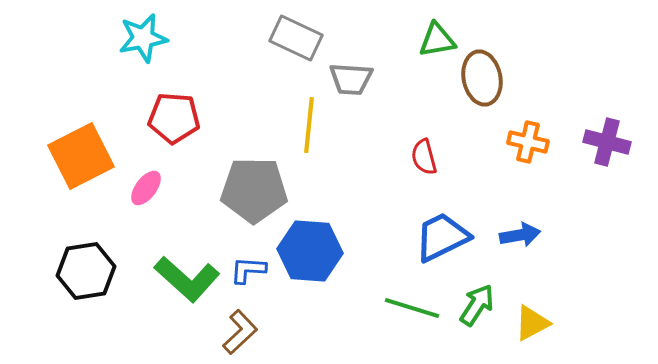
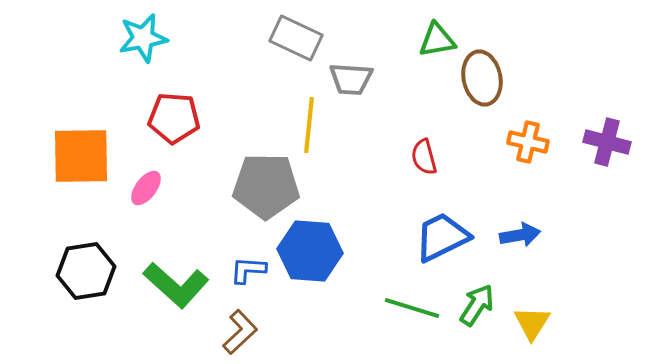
orange square: rotated 26 degrees clockwise
gray pentagon: moved 12 px right, 4 px up
green L-shape: moved 11 px left, 6 px down
yellow triangle: rotated 30 degrees counterclockwise
